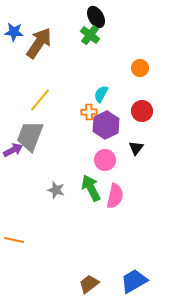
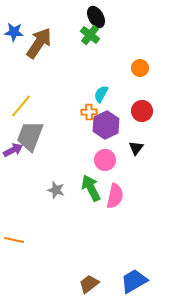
yellow line: moved 19 px left, 6 px down
